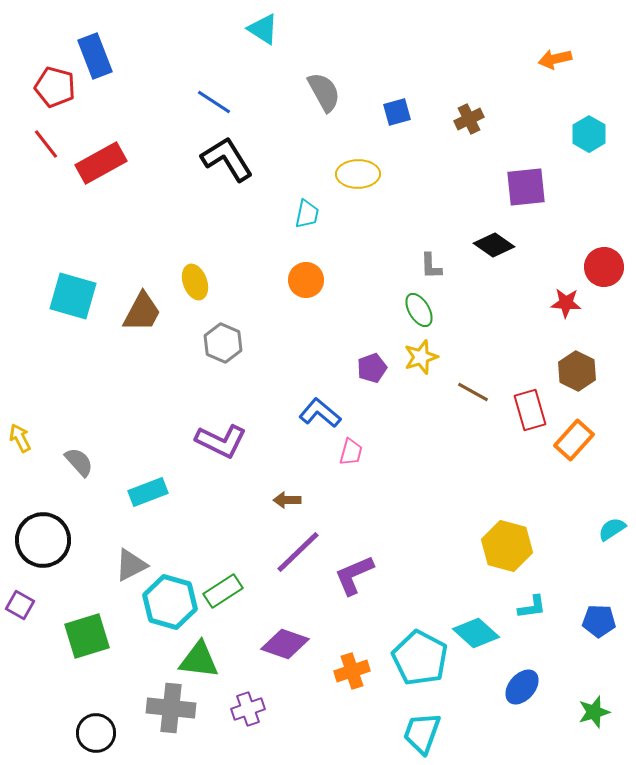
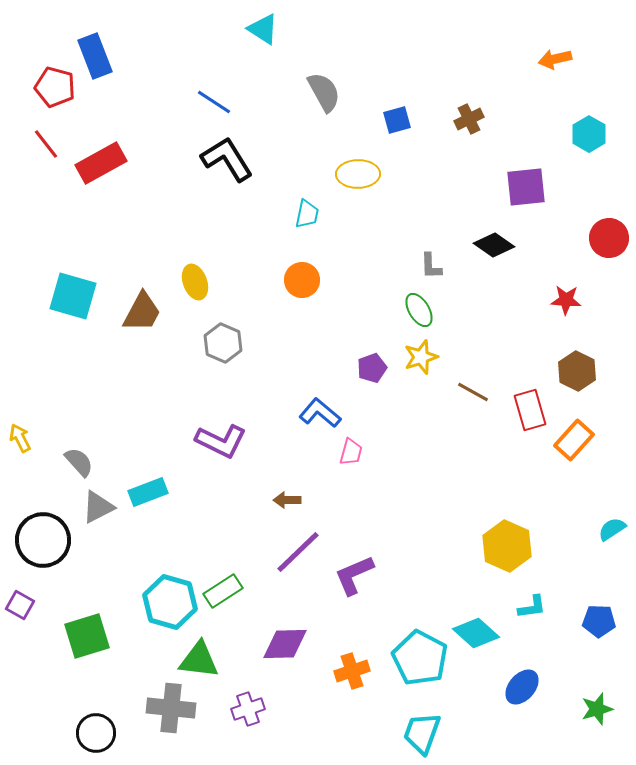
blue square at (397, 112): moved 8 px down
red circle at (604, 267): moved 5 px right, 29 px up
orange circle at (306, 280): moved 4 px left
red star at (566, 303): moved 3 px up
yellow hexagon at (507, 546): rotated 9 degrees clockwise
gray triangle at (131, 565): moved 33 px left, 58 px up
purple diamond at (285, 644): rotated 21 degrees counterclockwise
green star at (594, 712): moved 3 px right, 3 px up
